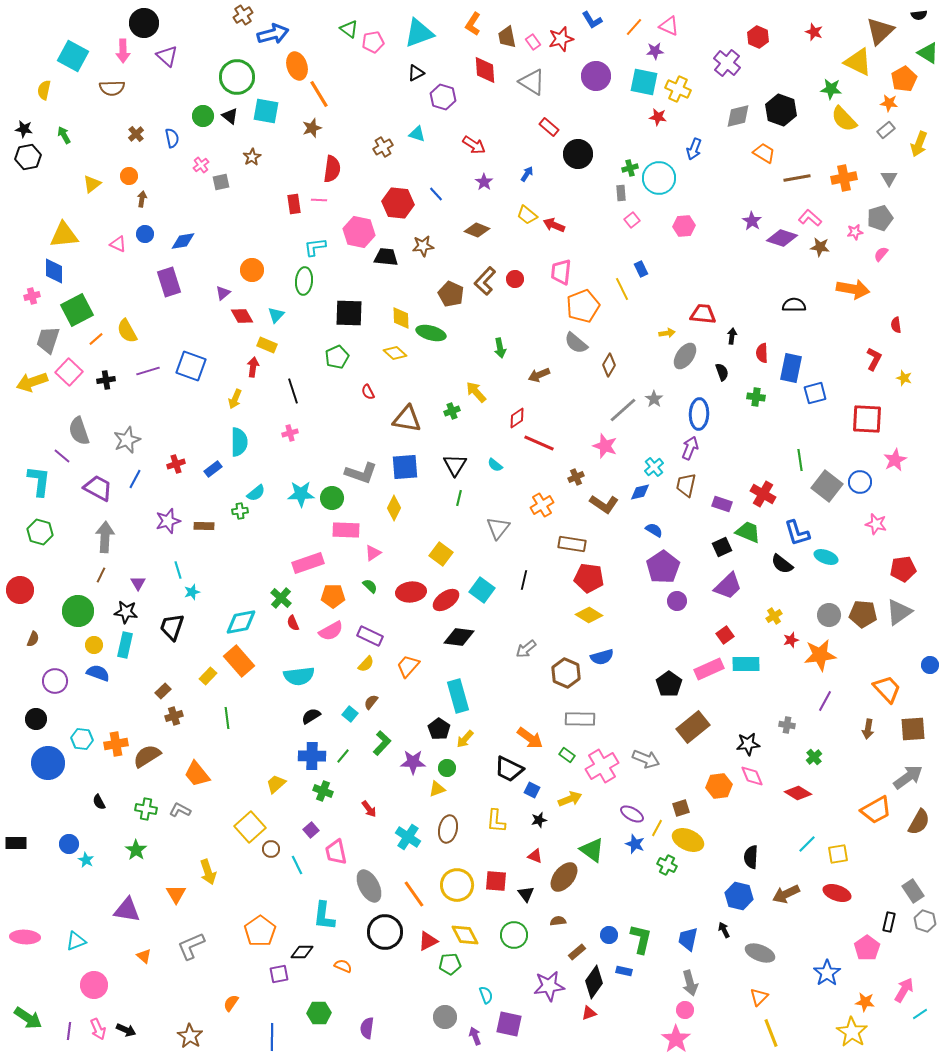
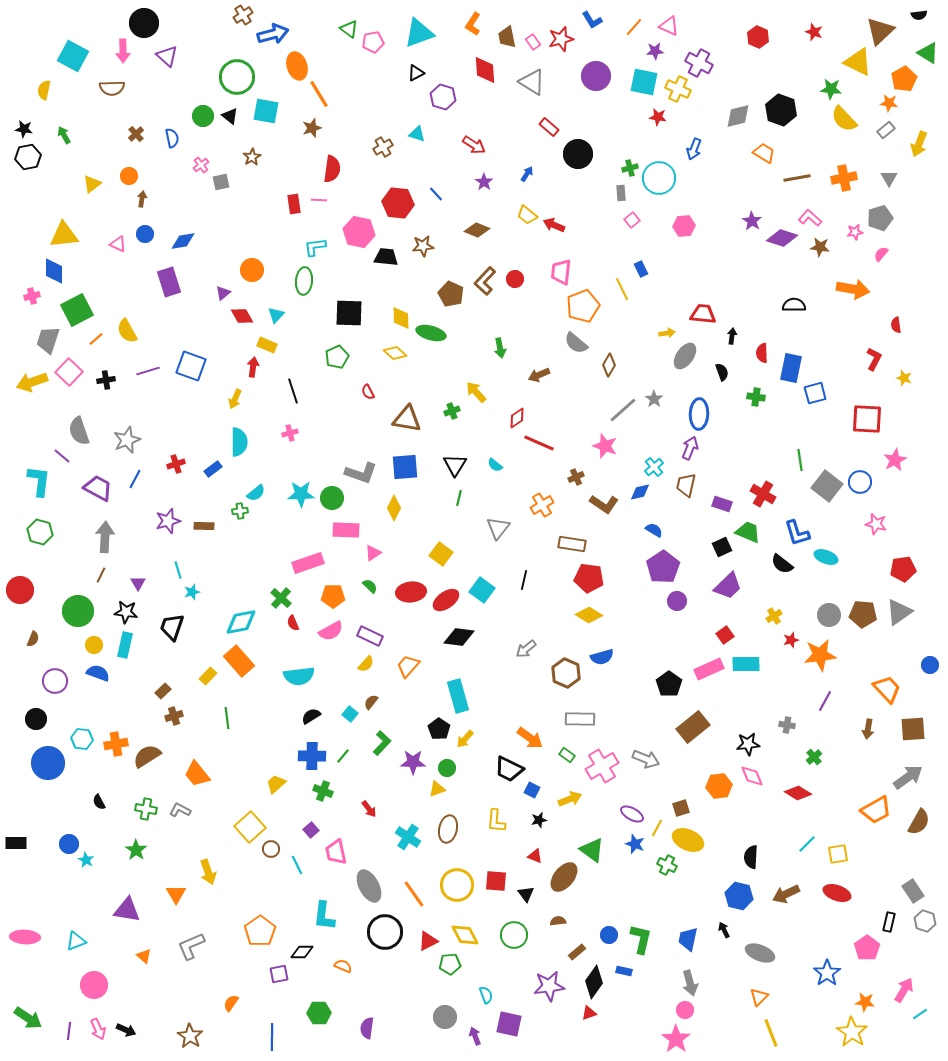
purple cross at (727, 63): moved 28 px left; rotated 12 degrees counterclockwise
